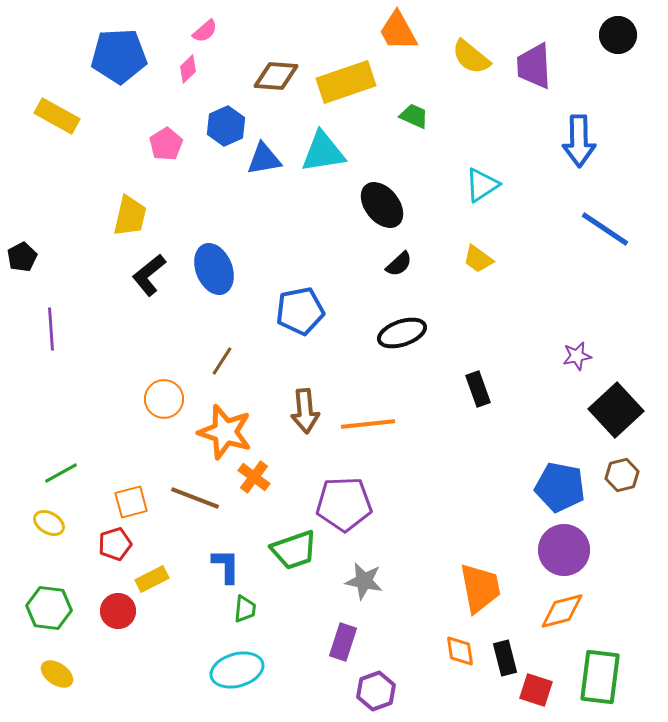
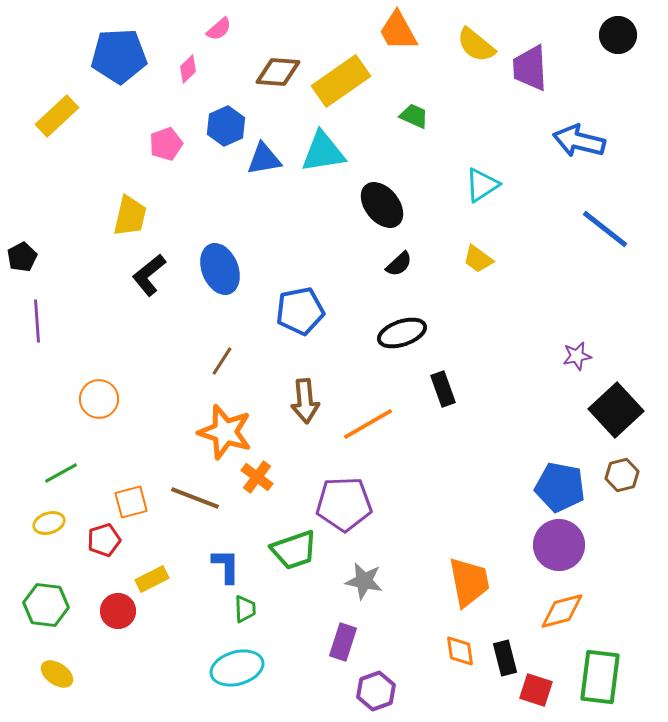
pink semicircle at (205, 31): moved 14 px right, 2 px up
yellow semicircle at (471, 57): moved 5 px right, 12 px up
purple trapezoid at (534, 66): moved 4 px left, 2 px down
brown diamond at (276, 76): moved 2 px right, 4 px up
yellow rectangle at (346, 82): moved 5 px left, 1 px up; rotated 16 degrees counterclockwise
yellow rectangle at (57, 116): rotated 72 degrees counterclockwise
blue arrow at (579, 141): rotated 105 degrees clockwise
pink pentagon at (166, 144): rotated 12 degrees clockwise
blue line at (605, 229): rotated 4 degrees clockwise
blue ellipse at (214, 269): moved 6 px right
purple line at (51, 329): moved 14 px left, 8 px up
black rectangle at (478, 389): moved 35 px left
orange circle at (164, 399): moved 65 px left
brown arrow at (305, 411): moved 10 px up
orange line at (368, 424): rotated 24 degrees counterclockwise
orange cross at (254, 477): moved 3 px right
yellow ellipse at (49, 523): rotated 48 degrees counterclockwise
red pentagon at (115, 544): moved 11 px left, 4 px up
purple circle at (564, 550): moved 5 px left, 5 px up
orange trapezoid at (480, 588): moved 11 px left, 6 px up
green hexagon at (49, 608): moved 3 px left, 3 px up
green trapezoid at (245, 609): rotated 8 degrees counterclockwise
cyan ellipse at (237, 670): moved 2 px up
